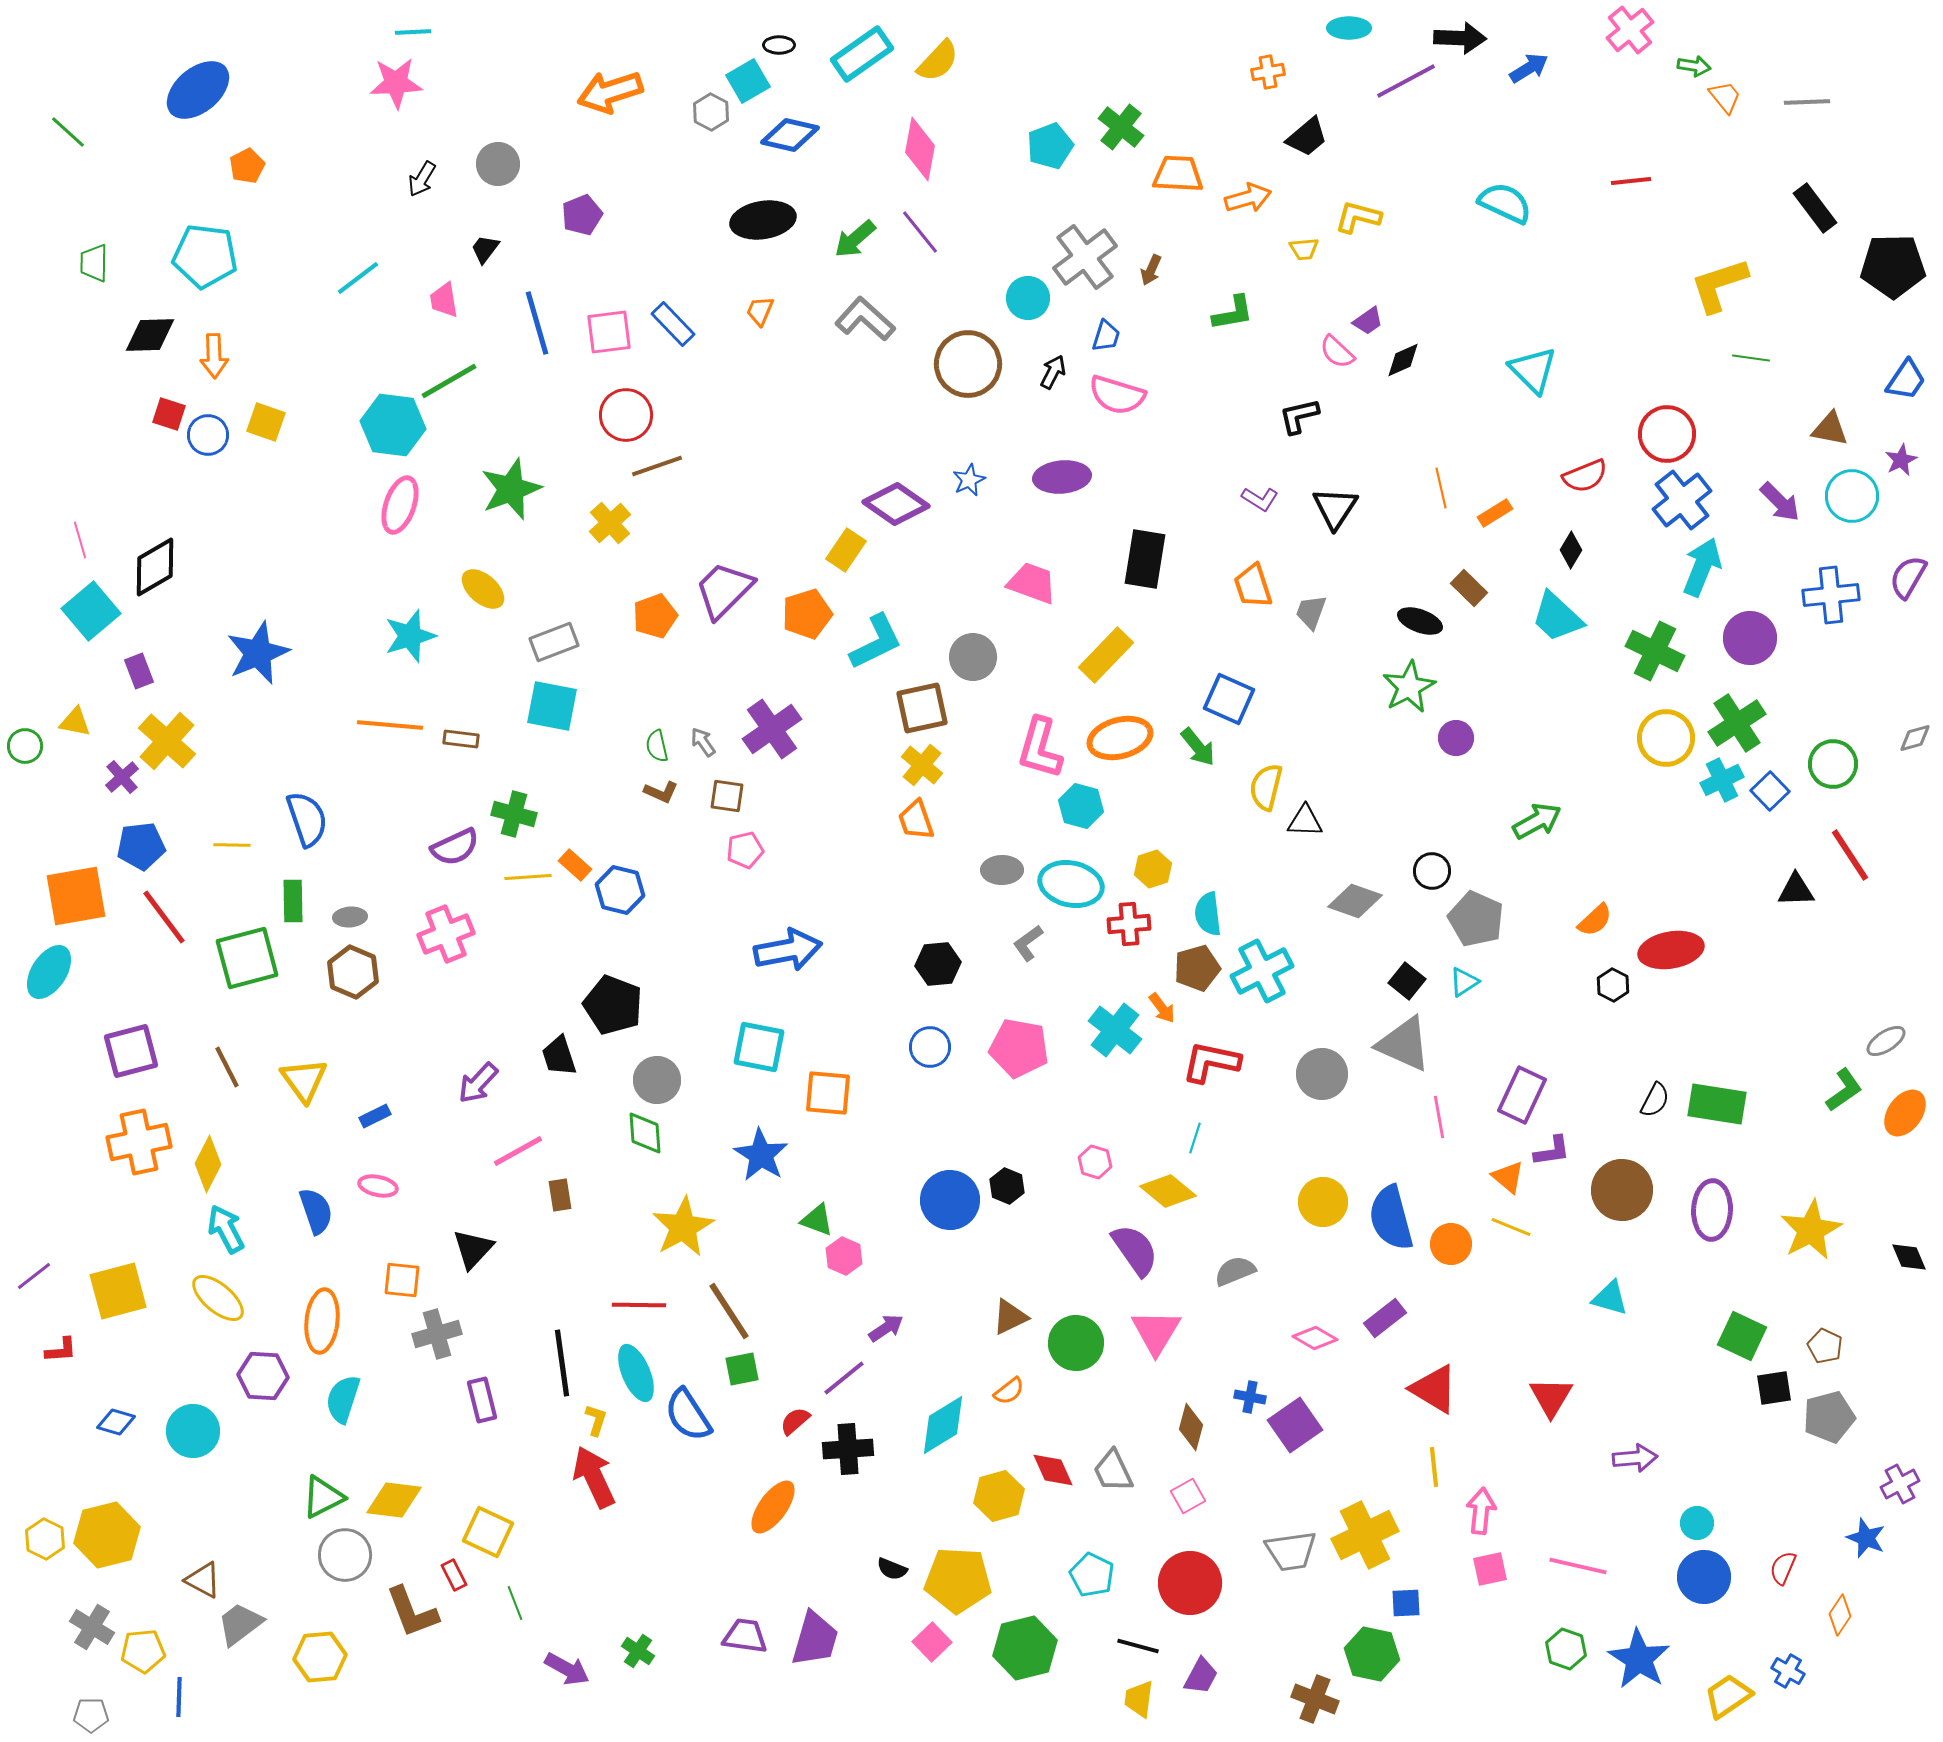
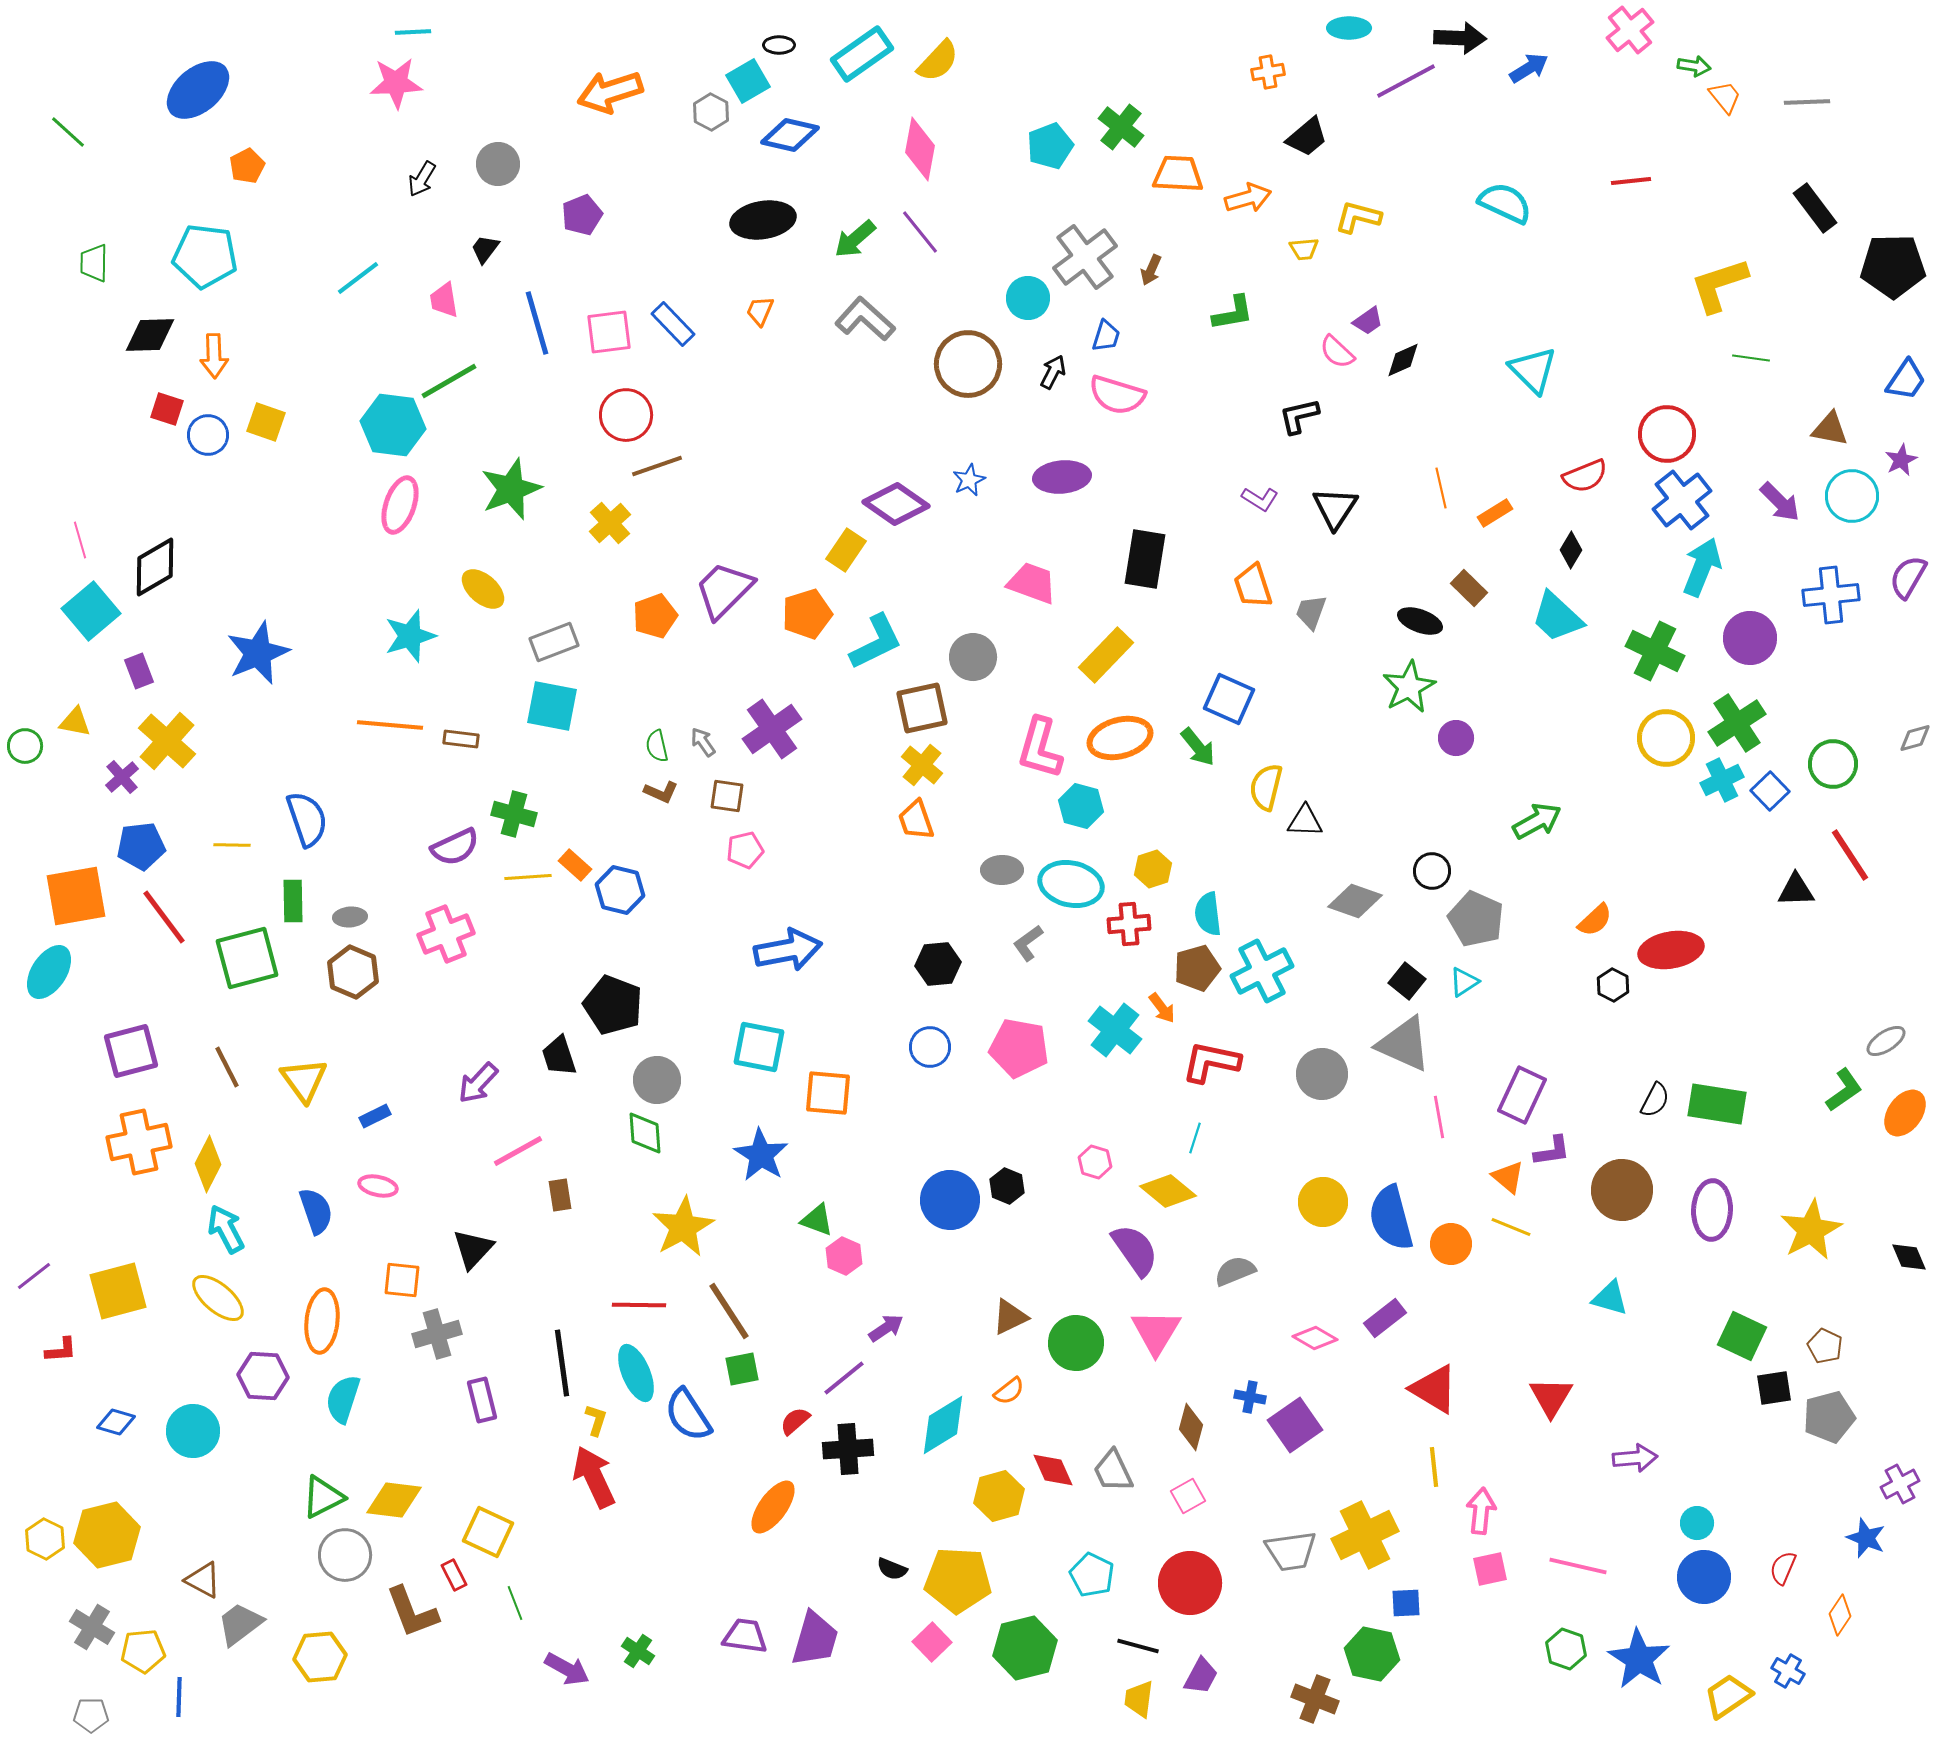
red square at (169, 414): moved 2 px left, 5 px up
